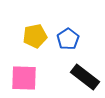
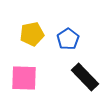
yellow pentagon: moved 3 px left, 2 px up
black rectangle: rotated 8 degrees clockwise
